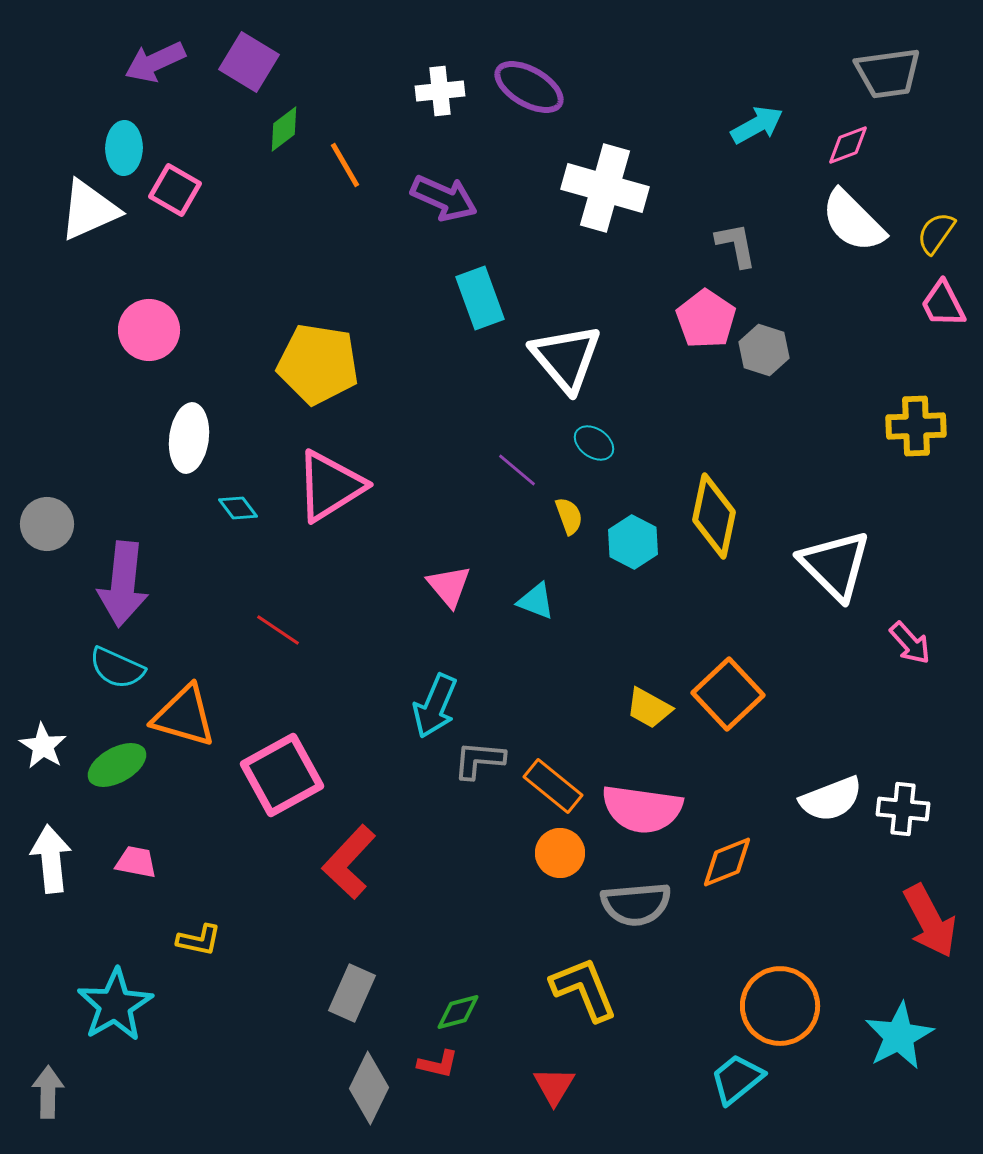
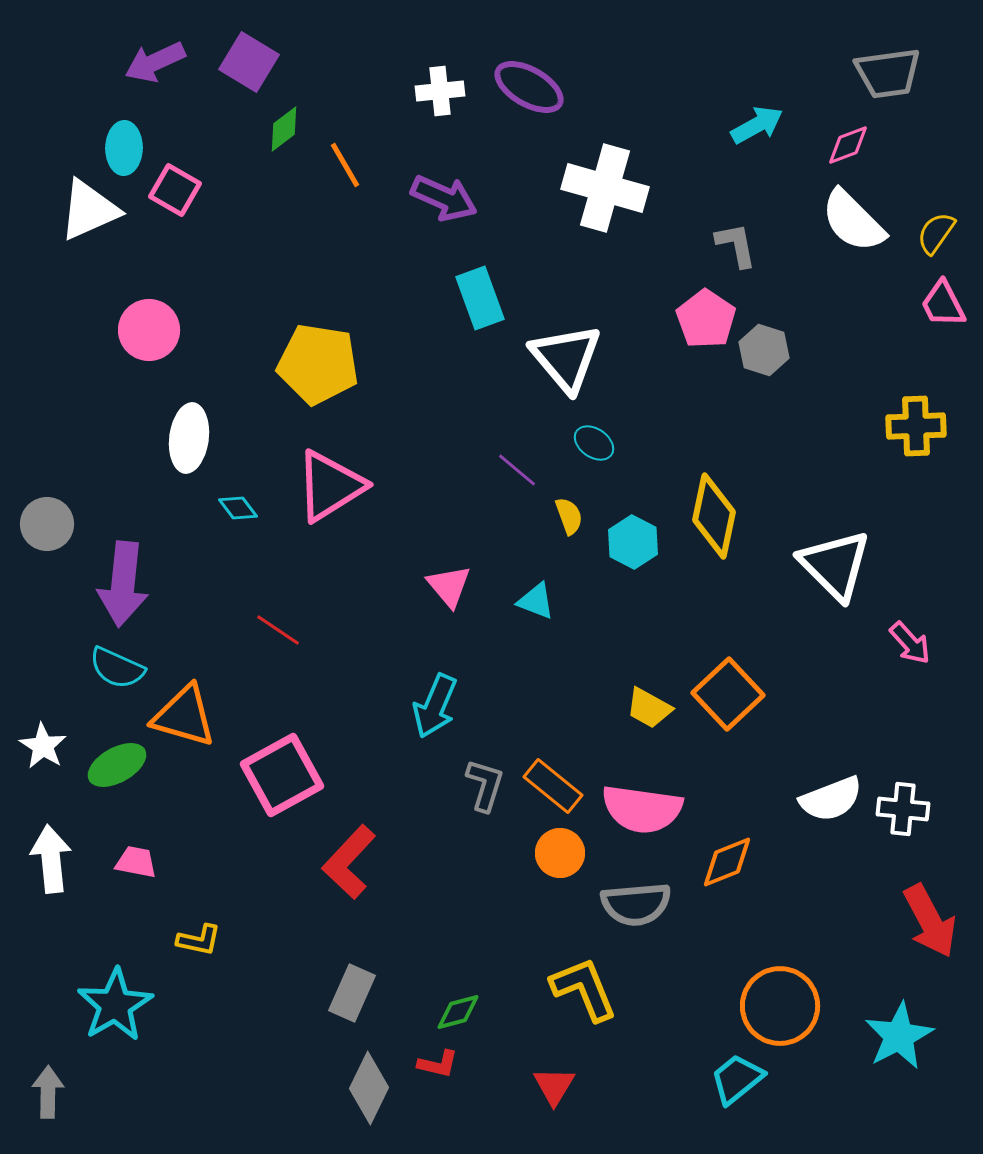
gray L-shape at (479, 760): moved 6 px right, 25 px down; rotated 102 degrees clockwise
